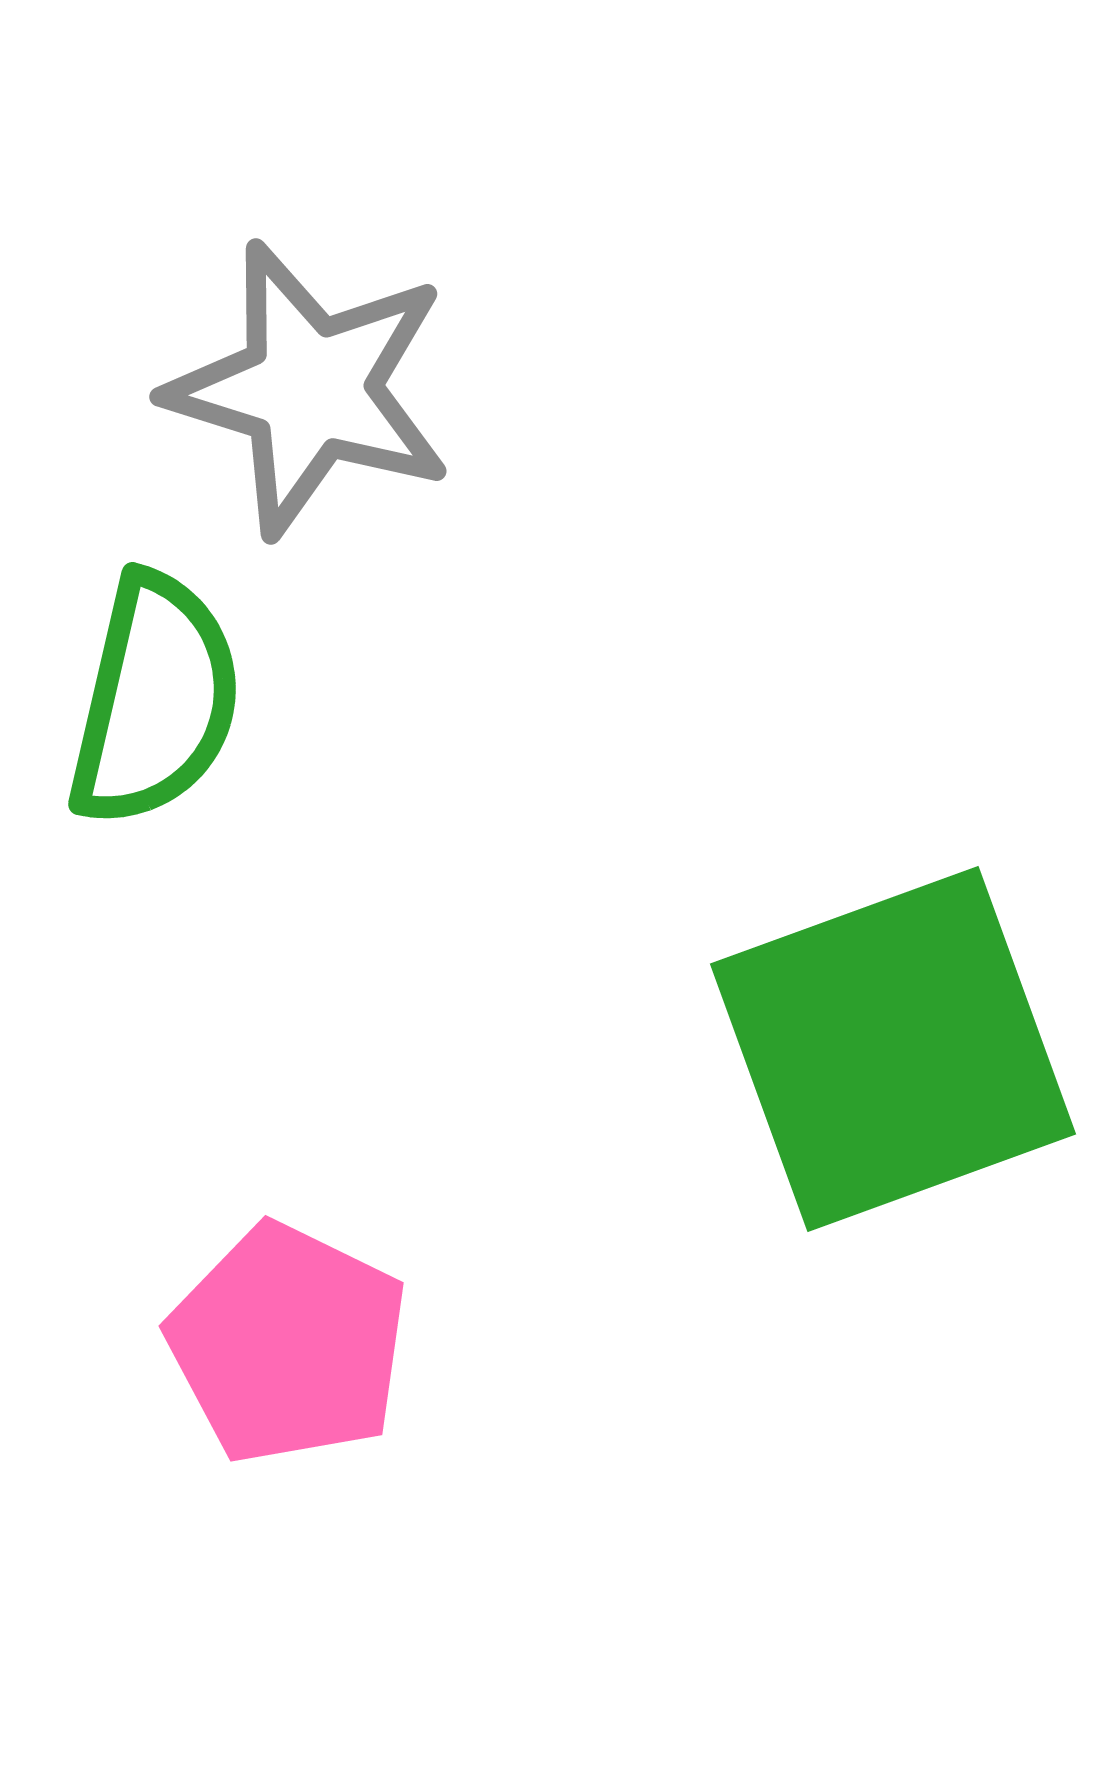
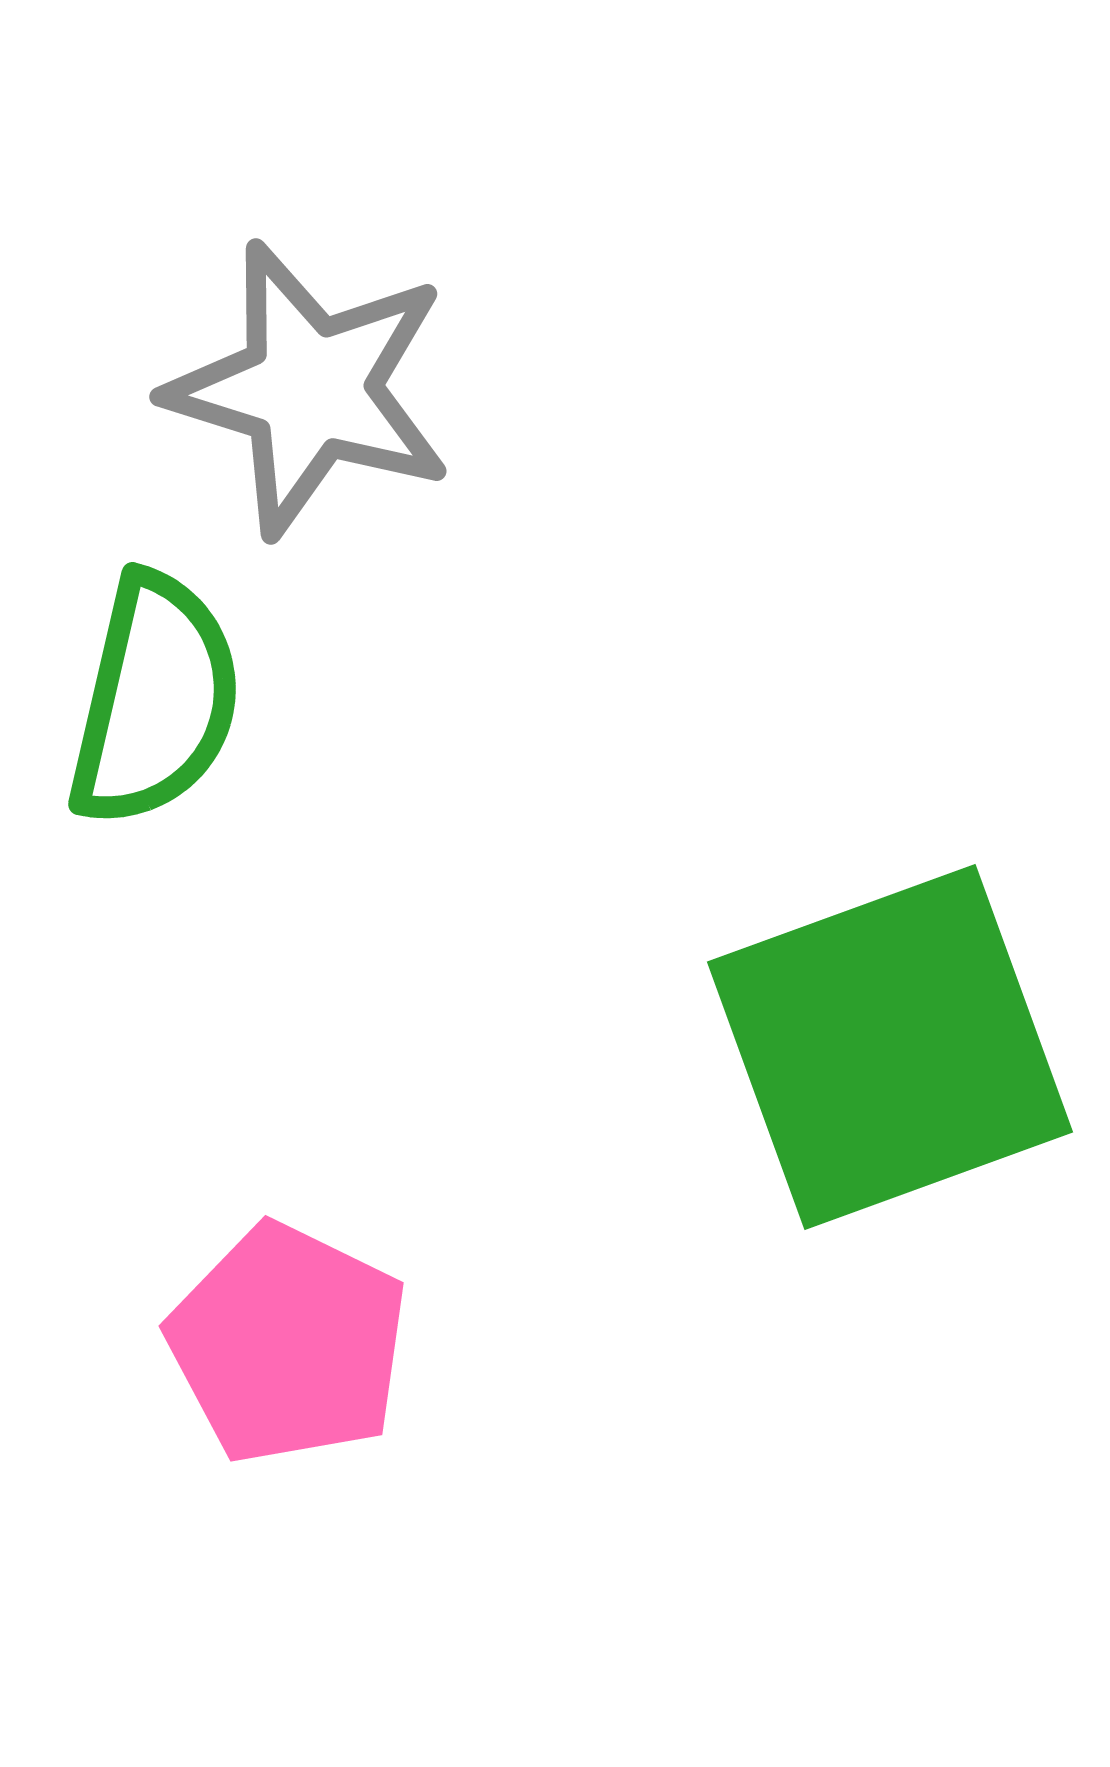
green square: moved 3 px left, 2 px up
